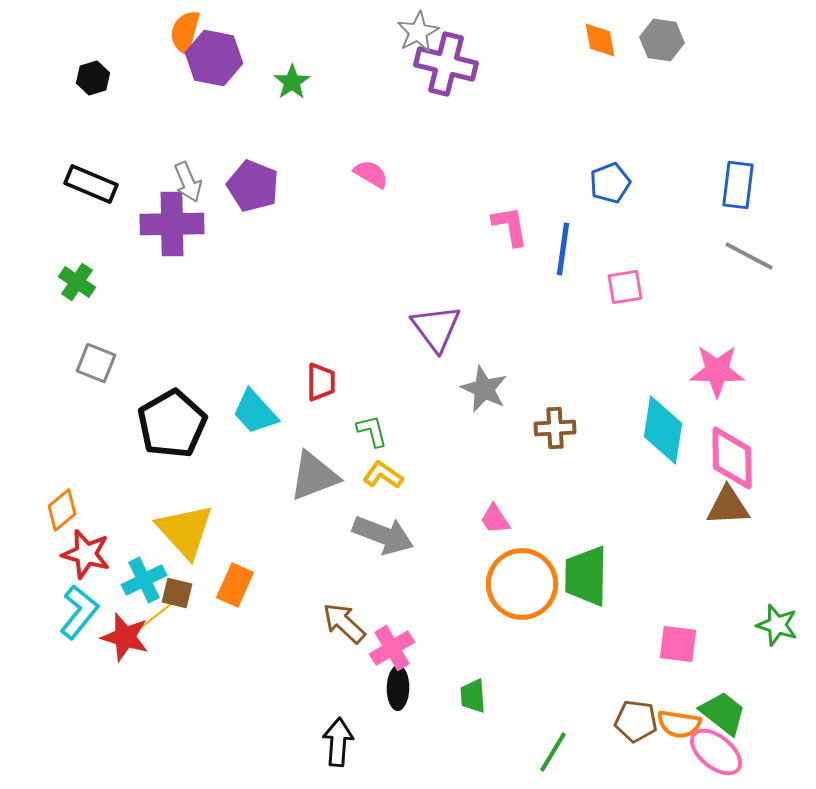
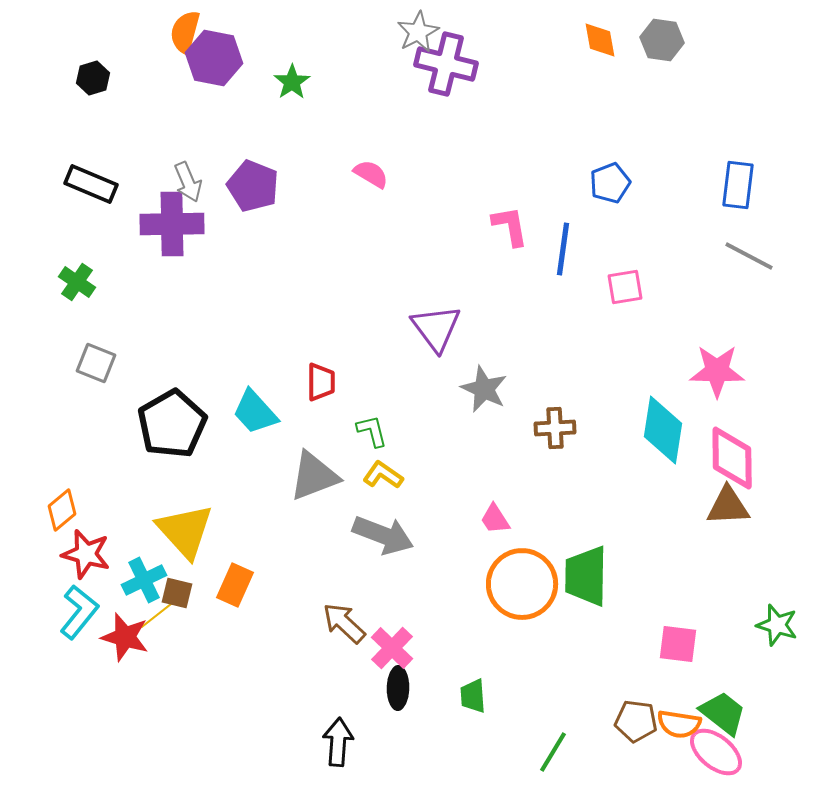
pink cross at (392, 648): rotated 15 degrees counterclockwise
